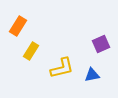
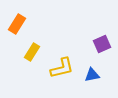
orange rectangle: moved 1 px left, 2 px up
purple square: moved 1 px right
yellow rectangle: moved 1 px right, 1 px down
